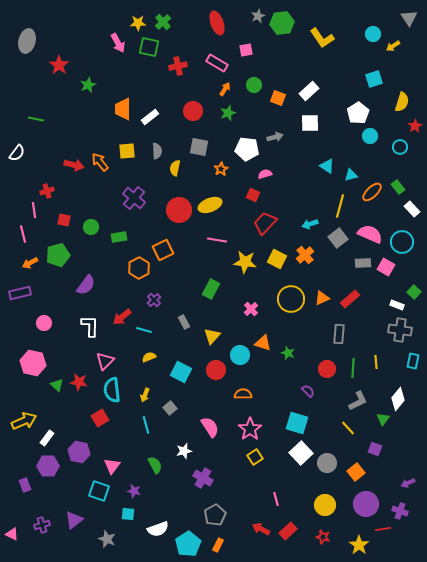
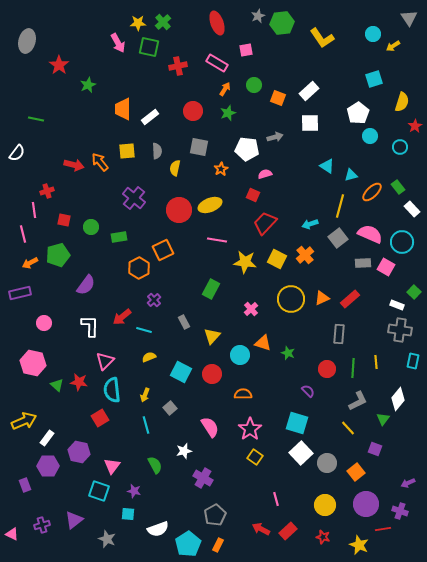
red circle at (216, 370): moved 4 px left, 4 px down
yellow square at (255, 457): rotated 21 degrees counterclockwise
yellow star at (359, 545): rotated 12 degrees counterclockwise
